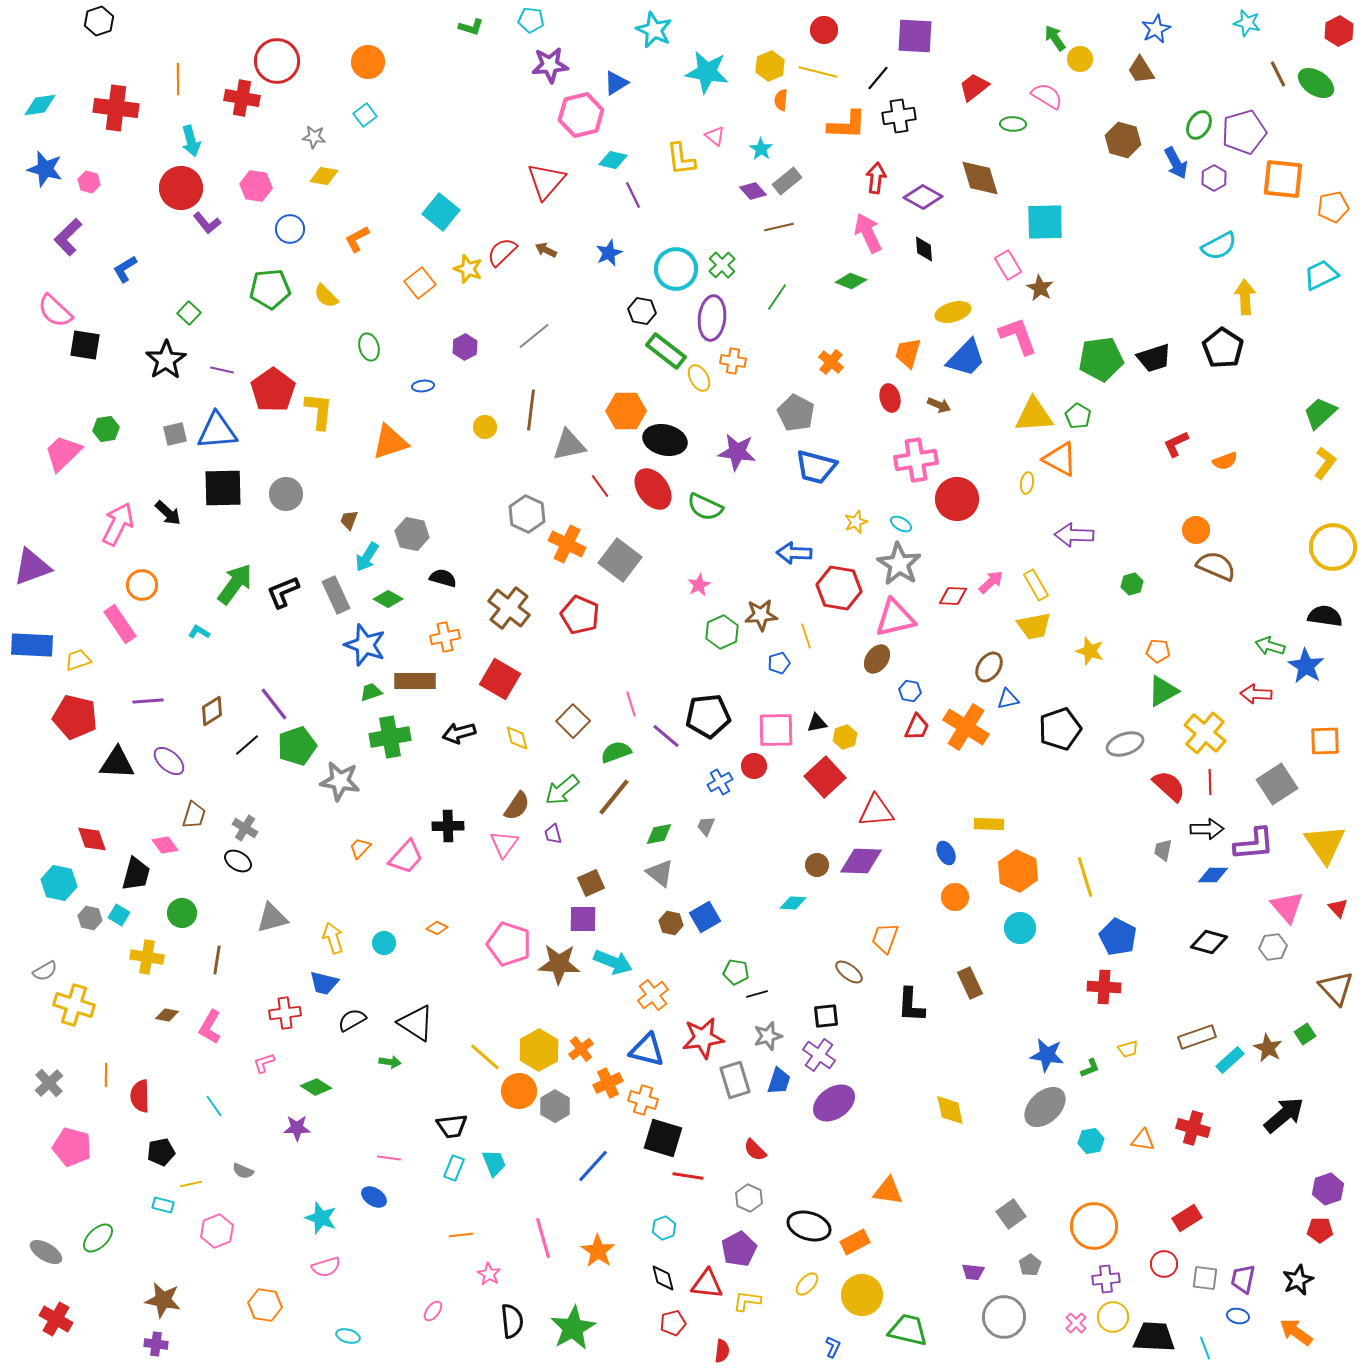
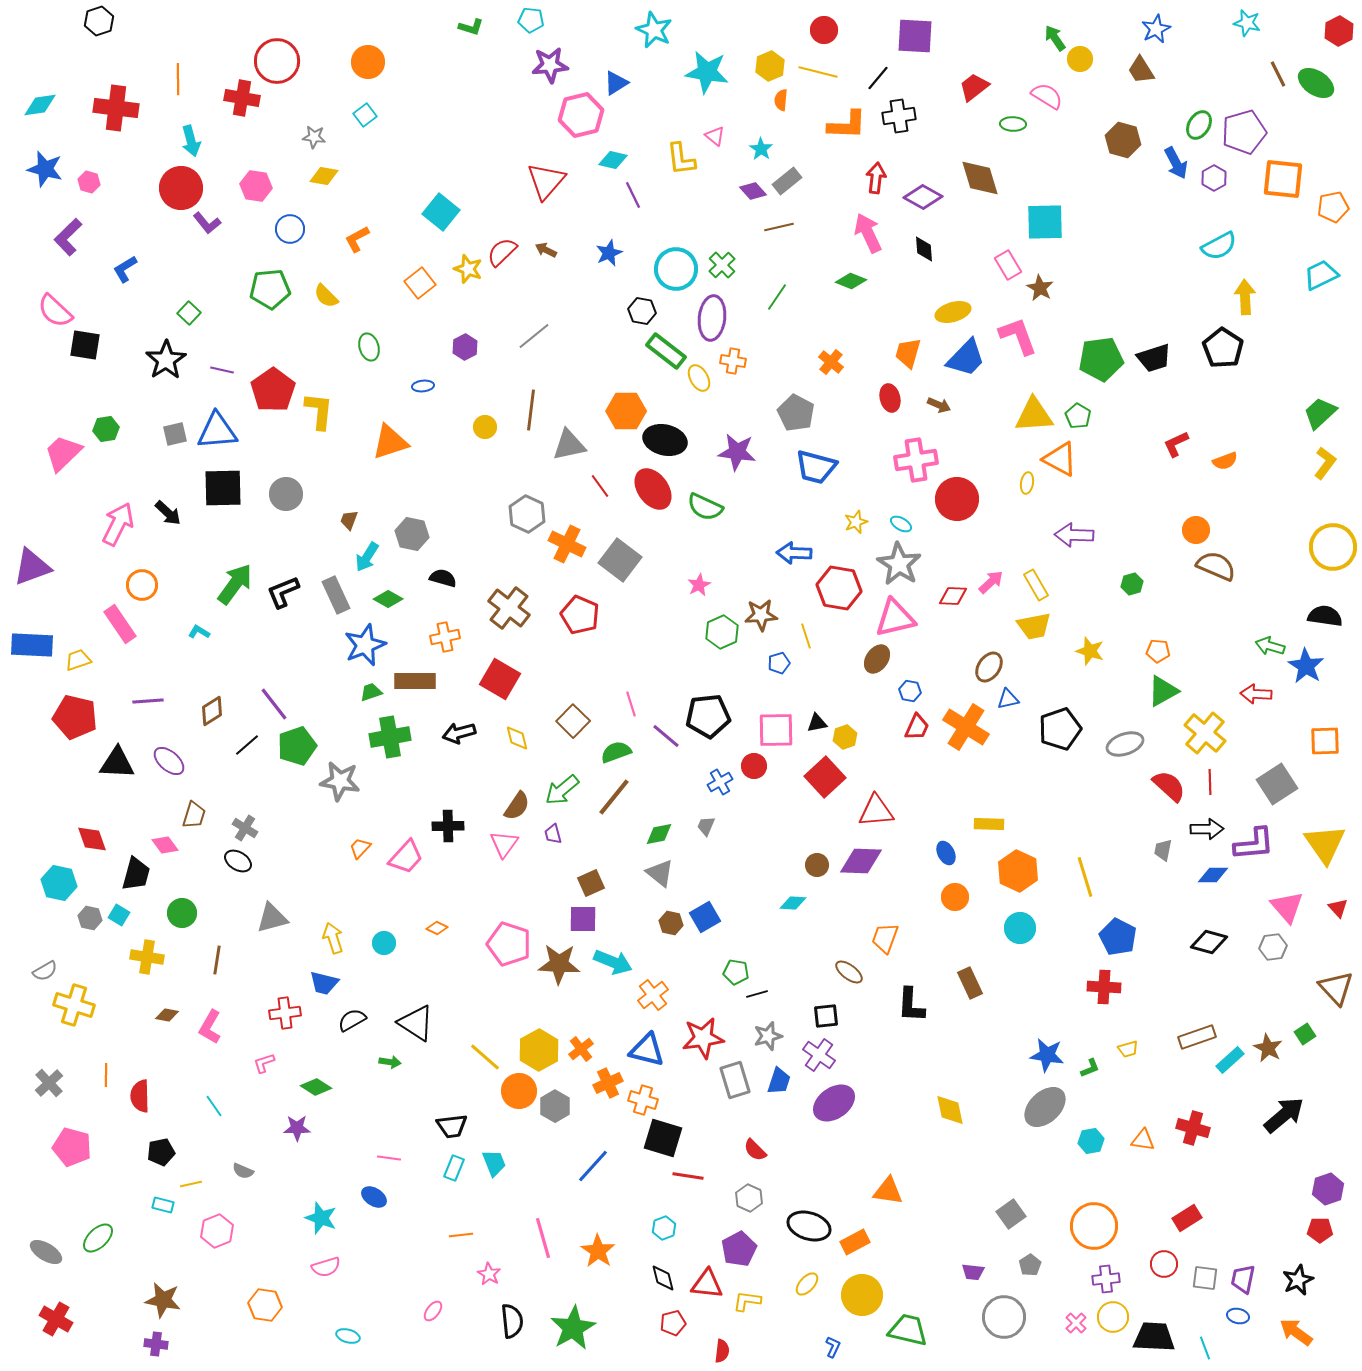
blue star at (365, 645): rotated 30 degrees clockwise
